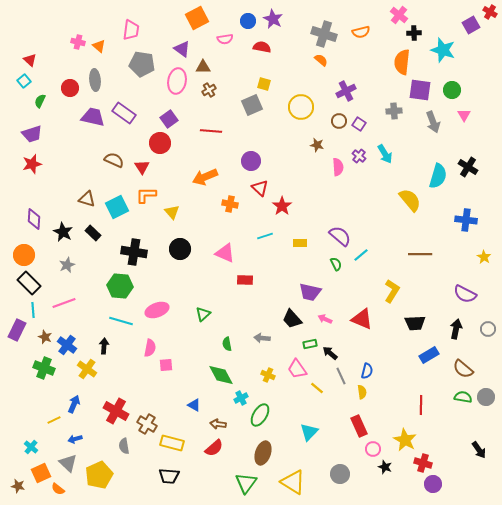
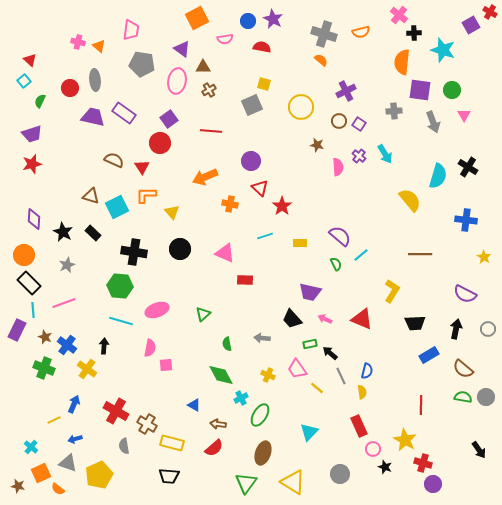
brown triangle at (87, 199): moved 4 px right, 3 px up
gray triangle at (68, 463): rotated 24 degrees counterclockwise
